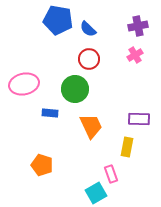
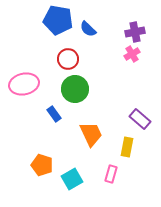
purple cross: moved 3 px left, 6 px down
pink cross: moved 3 px left, 1 px up
red circle: moved 21 px left
blue rectangle: moved 4 px right, 1 px down; rotated 49 degrees clockwise
purple rectangle: moved 1 px right; rotated 40 degrees clockwise
orange trapezoid: moved 8 px down
pink rectangle: rotated 36 degrees clockwise
cyan square: moved 24 px left, 14 px up
